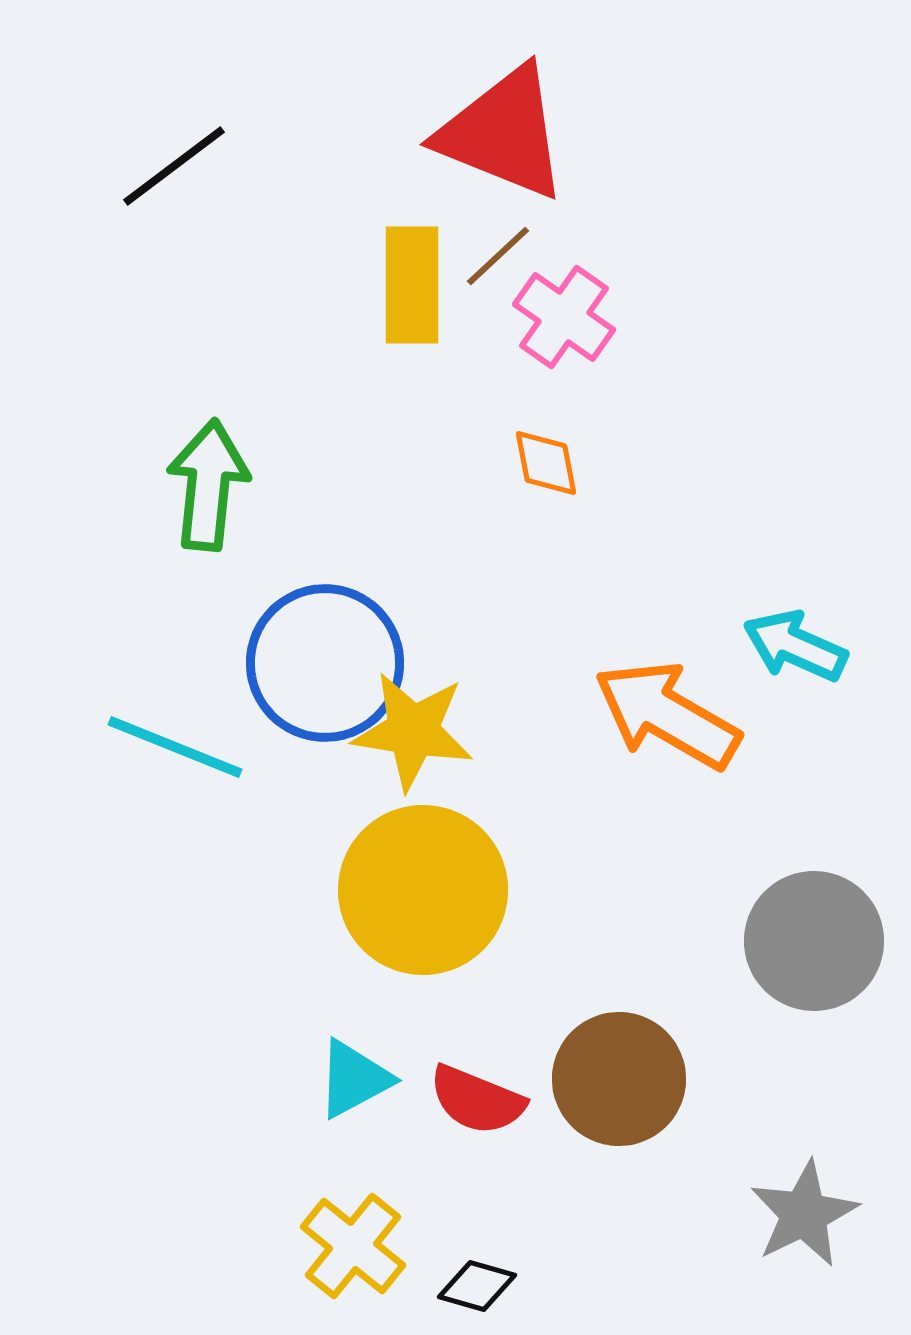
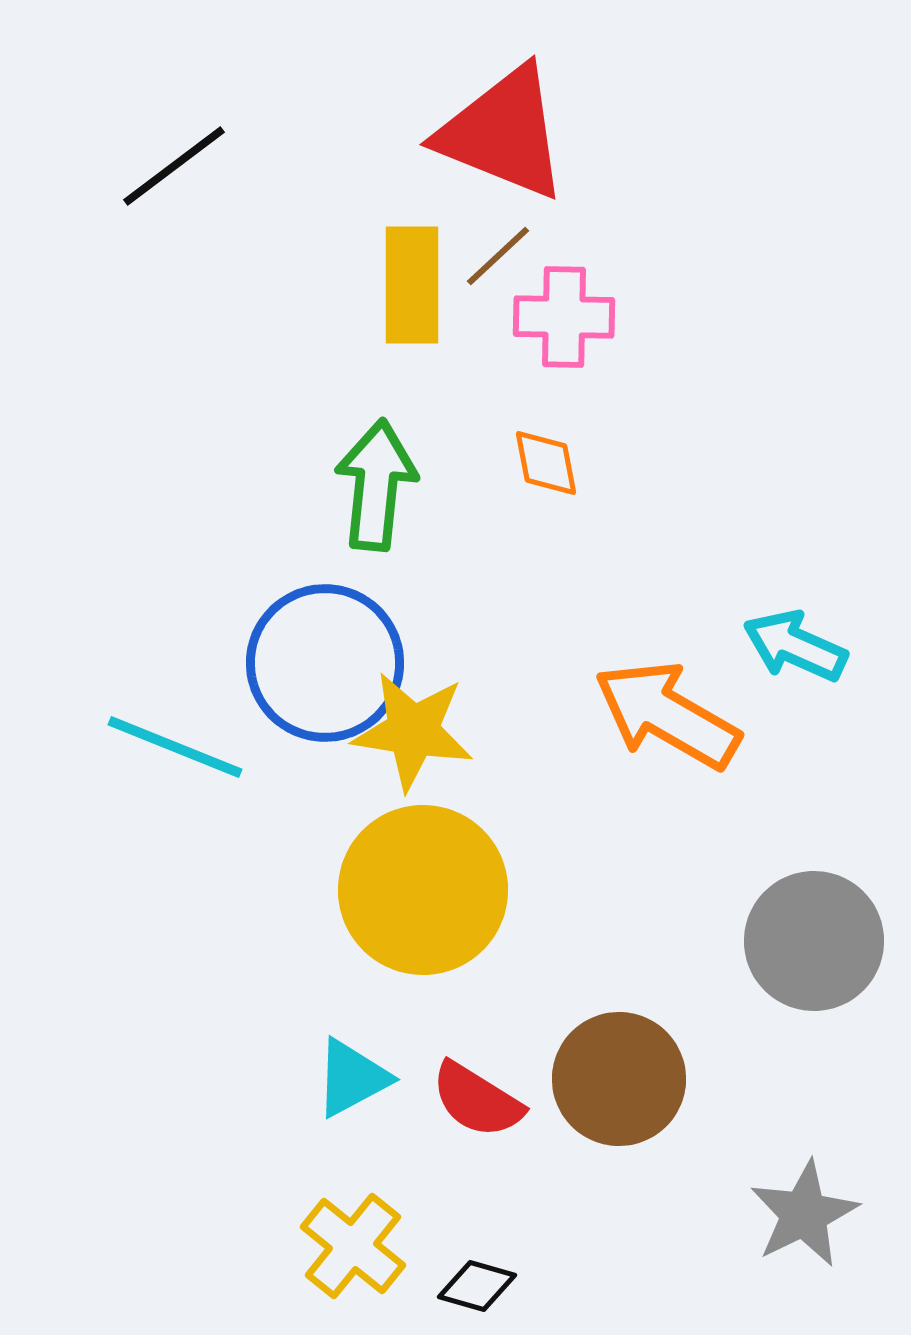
pink cross: rotated 34 degrees counterclockwise
green arrow: moved 168 px right
cyan triangle: moved 2 px left, 1 px up
red semicircle: rotated 10 degrees clockwise
